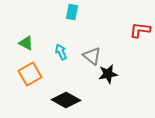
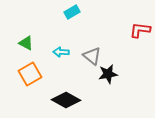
cyan rectangle: rotated 49 degrees clockwise
cyan arrow: rotated 63 degrees counterclockwise
